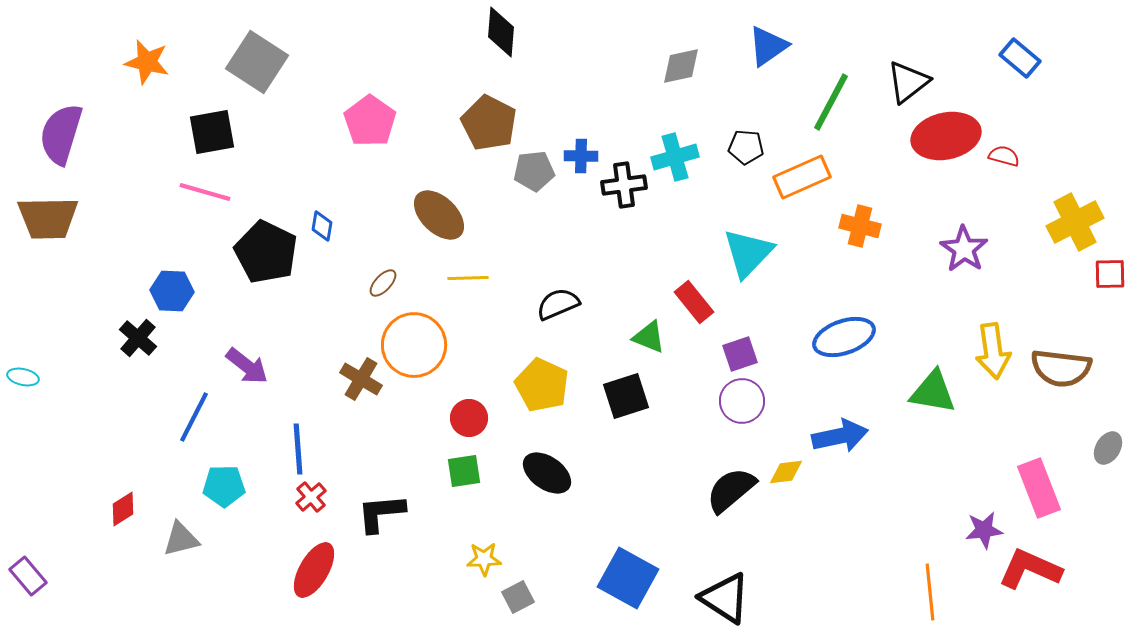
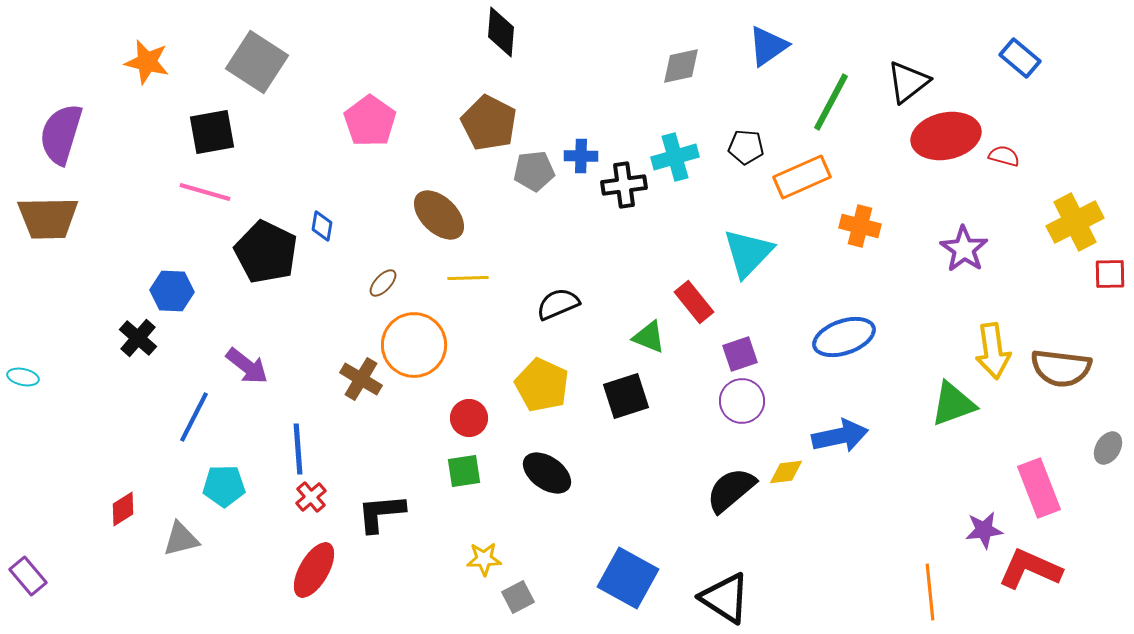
green triangle at (933, 392): moved 20 px right, 12 px down; rotated 30 degrees counterclockwise
